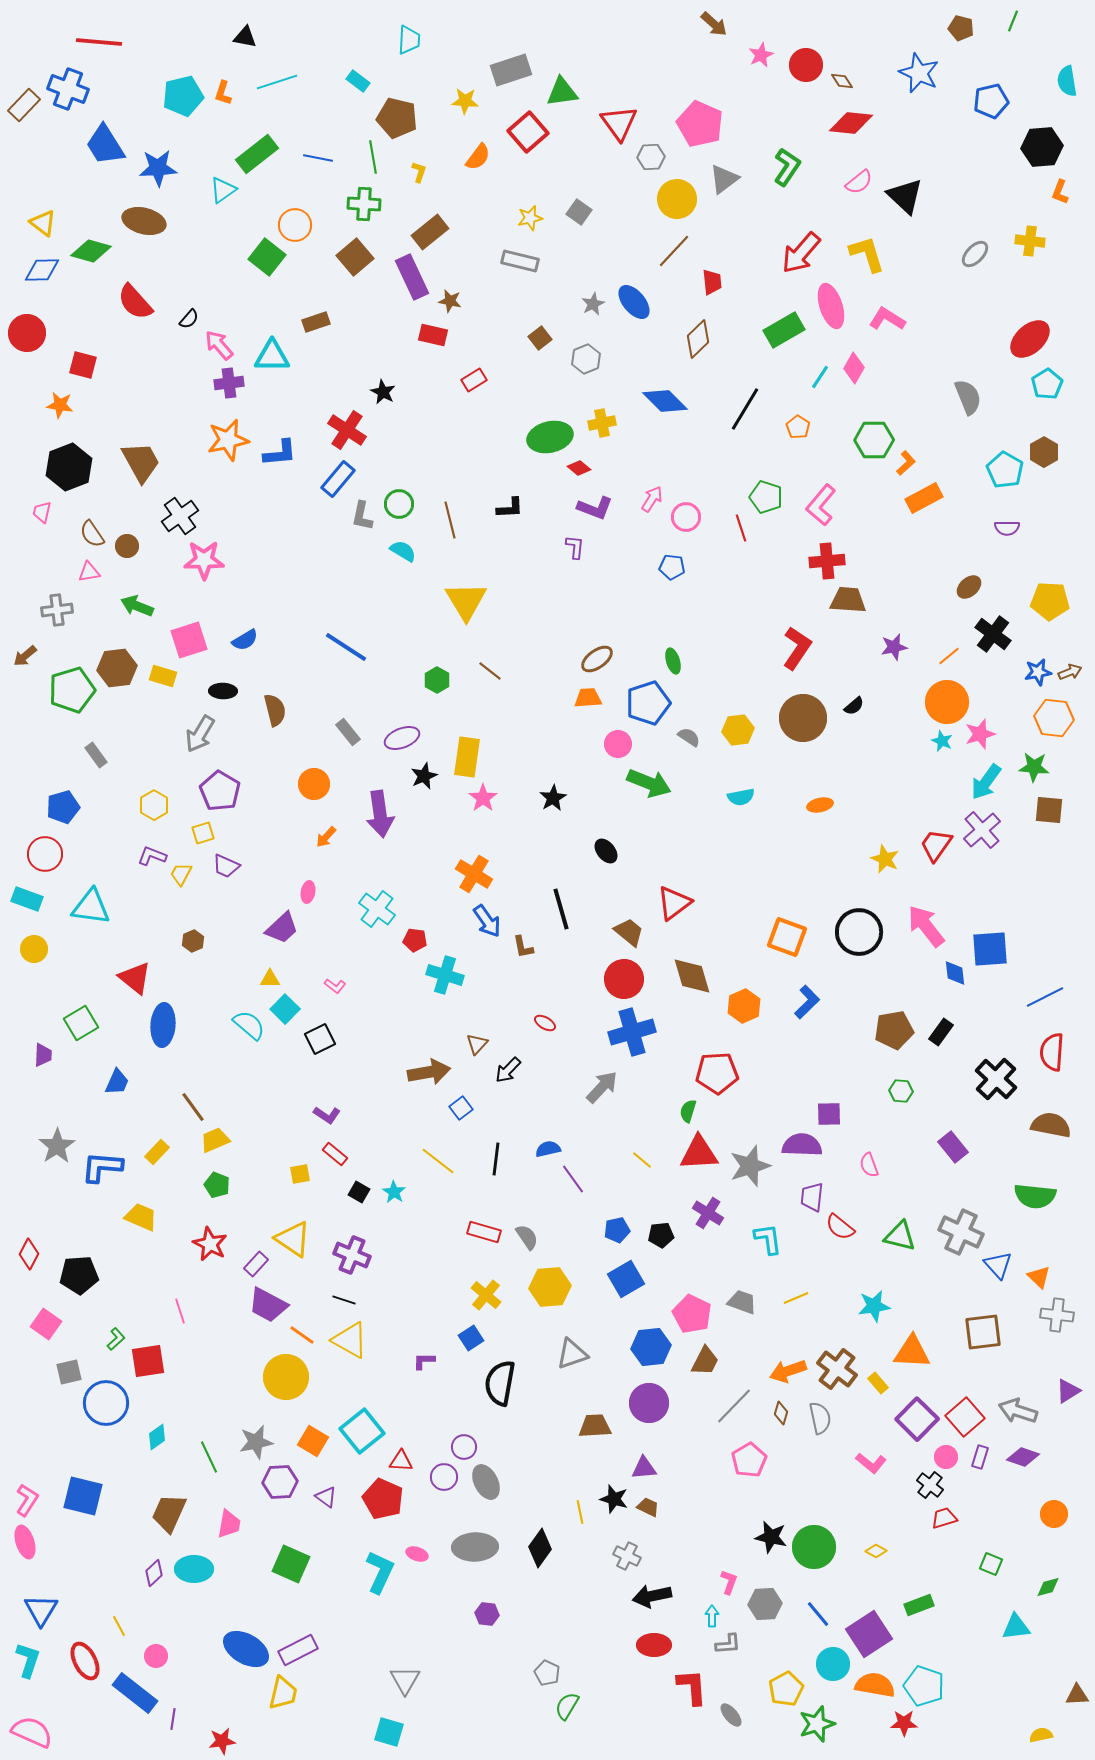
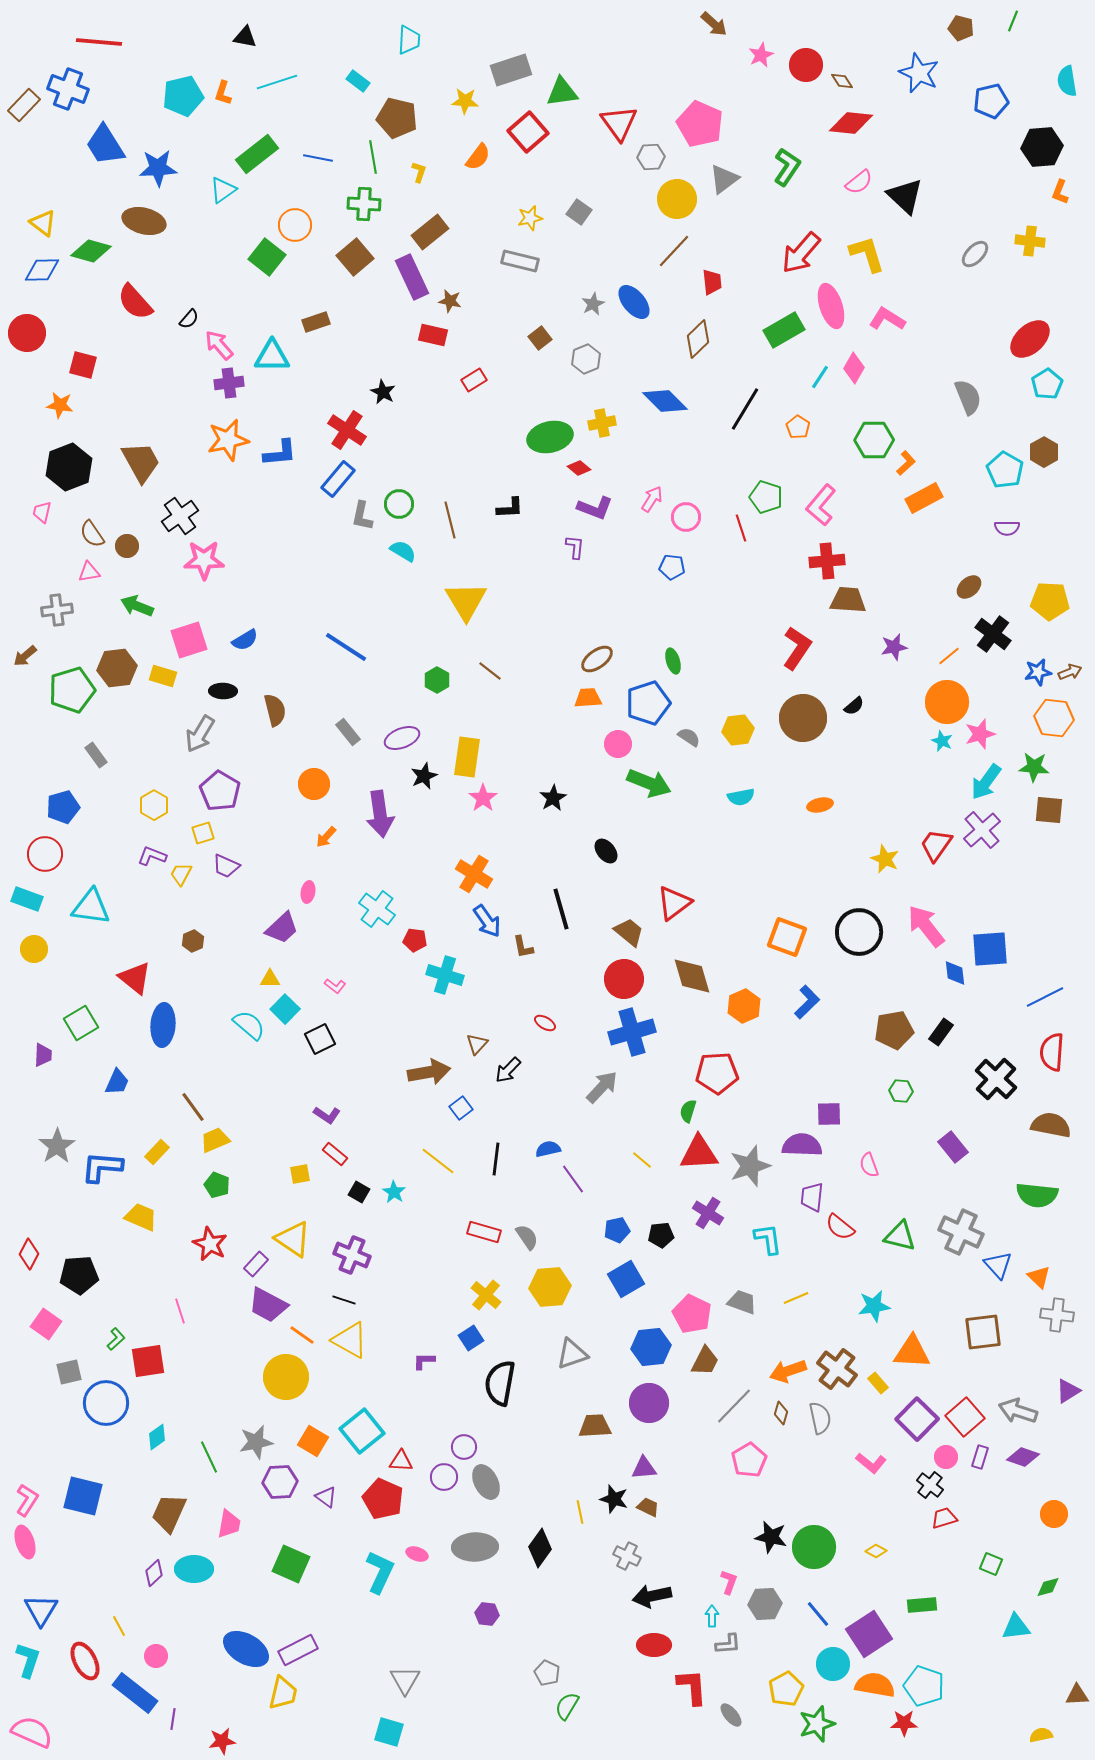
green semicircle at (1035, 1196): moved 2 px right, 1 px up
green rectangle at (919, 1605): moved 3 px right; rotated 16 degrees clockwise
